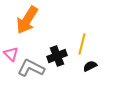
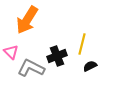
pink triangle: moved 2 px up
